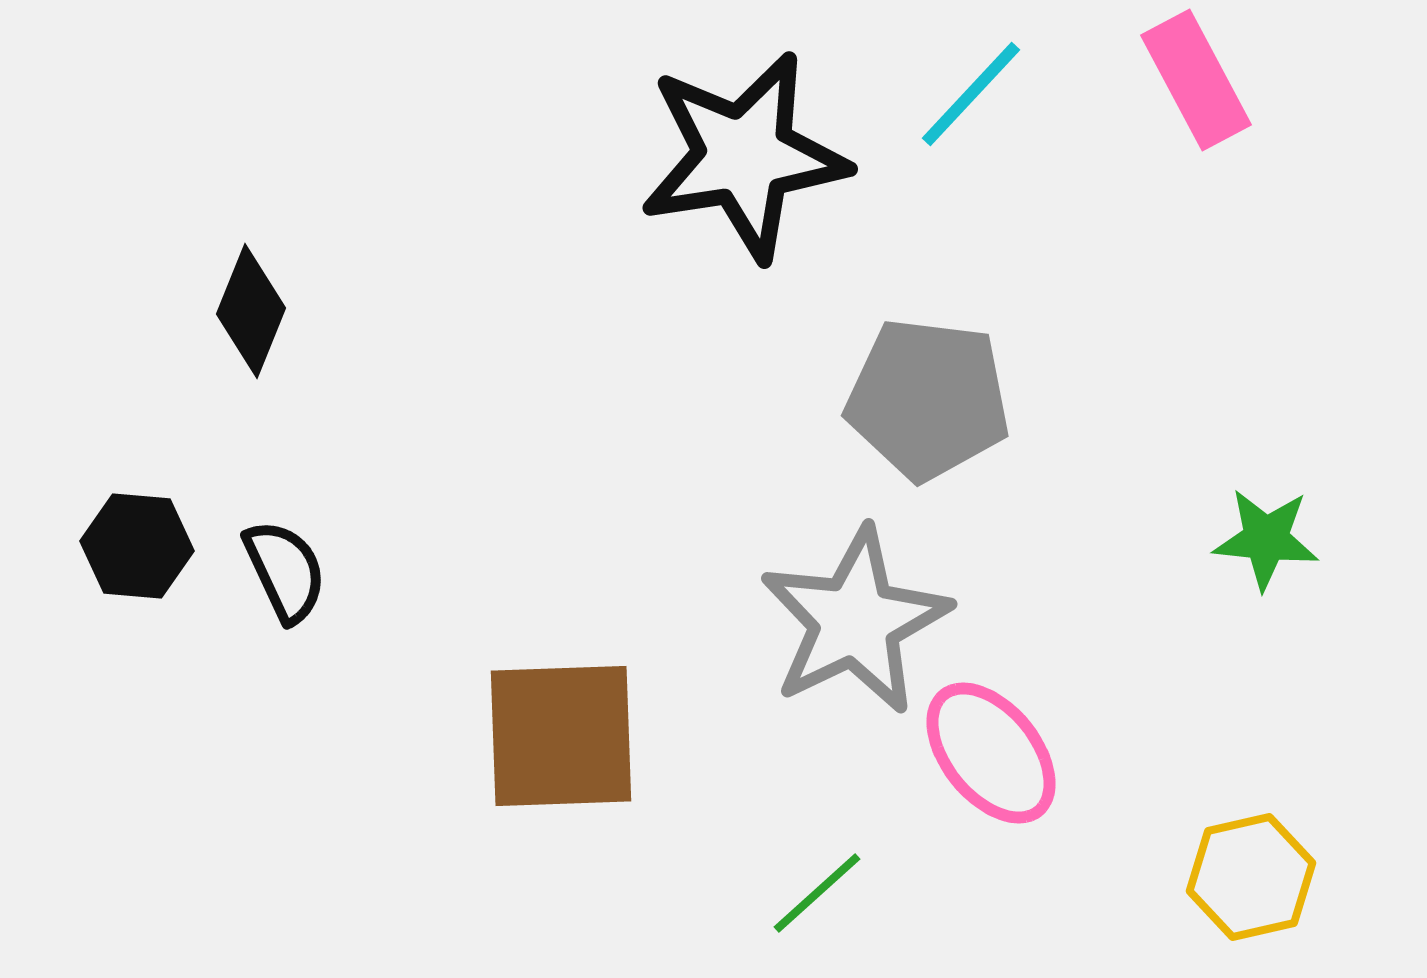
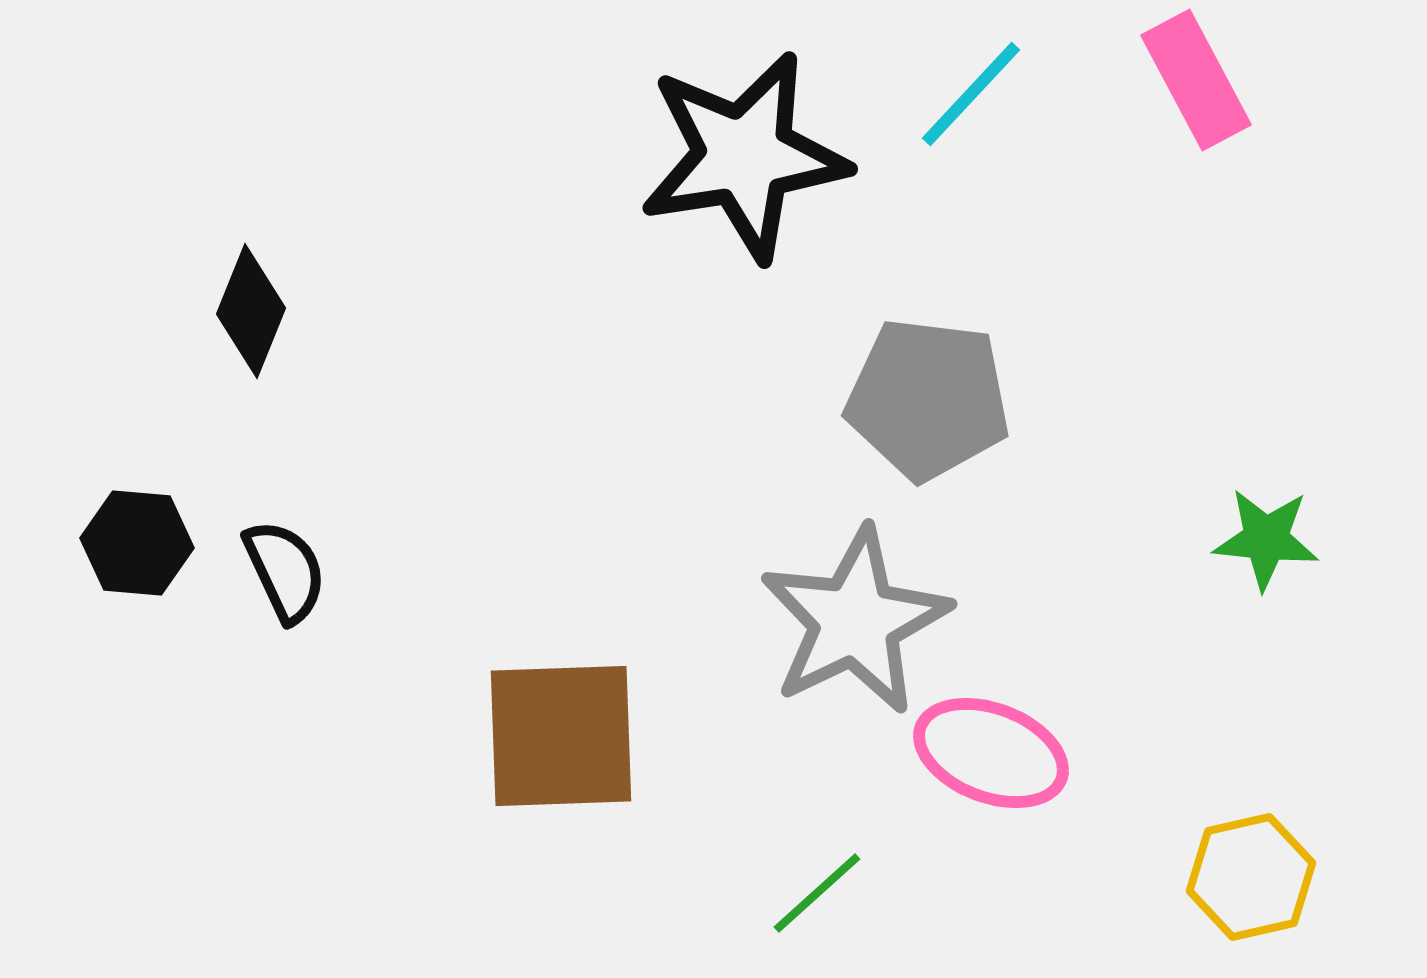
black hexagon: moved 3 px up
pink ellipse: rotated 30 degrees counterclockwise
